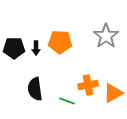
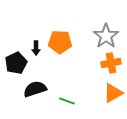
black pentagon: moved 2 px right, 15 px down; rotated 25 degrees counterclockwise
orange cross: moved 23 px right, 22 px up
black semicircle: rotated 80 degrees clockwise
